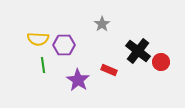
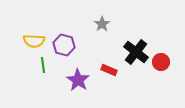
yellow semicircle: moved 4 px left, 2 px down
purple hexagon: rotated 15 degrees clockwise
black cross: moved 2 px left, 1 px down
